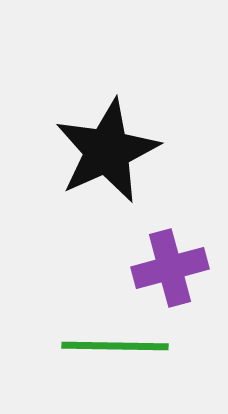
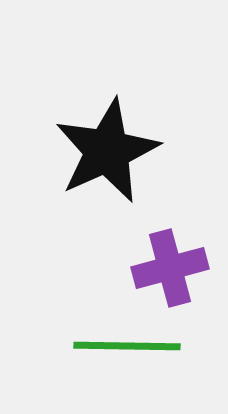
green line: moved 12 px right
